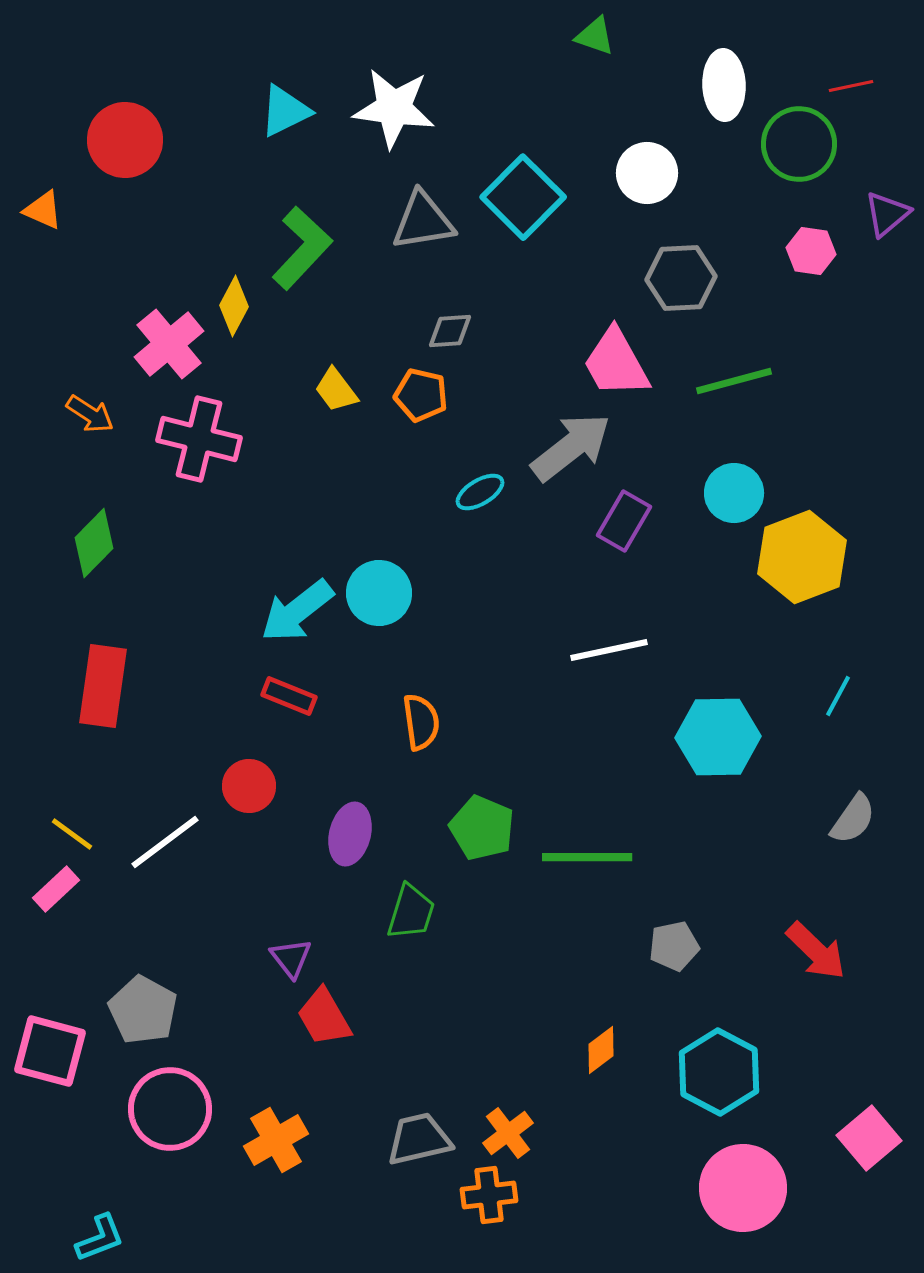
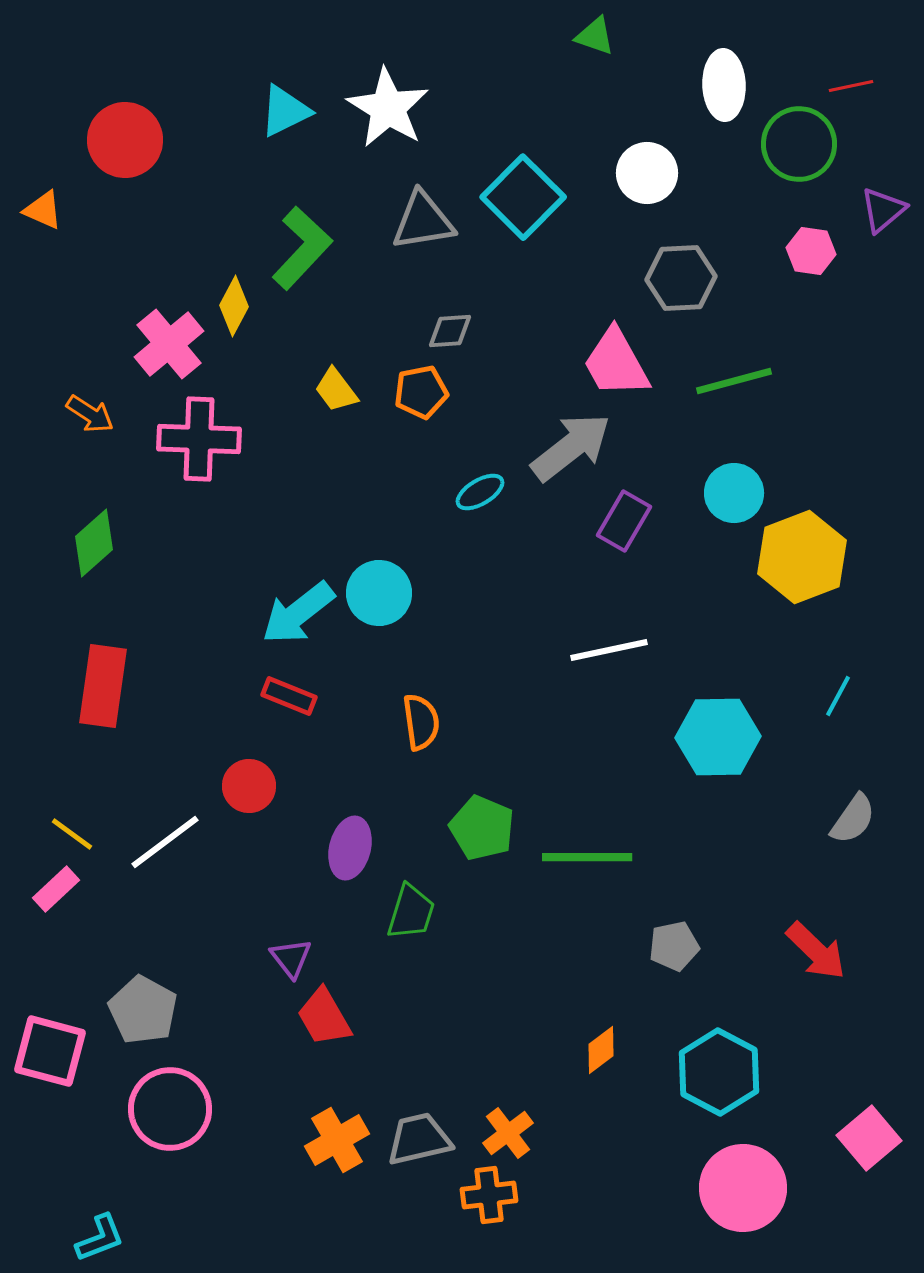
white star at (394, 108): moved 6 px left; rotated 24 degrees clockwise
purple triangle at (887, 214): moved 4 px left, 4 px up
orange pentagon at (421, 395): moved 3 px up; rotated 24 degrees counterclockwise
pink cross at (199, 439): rotated 12 degrees counterclockwise
green diamond at (94, 543): rotated 4 degrees clockwise
cyan arrow at (297, 611): moved 1 px right, 2 px down
purple ellipse at (350, 834): moved 14 px down
orange cross at (276, 1140): moved 61 px right
